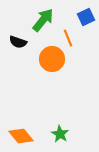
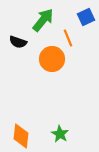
orange diamond: rotated 45 degrees clockwise
